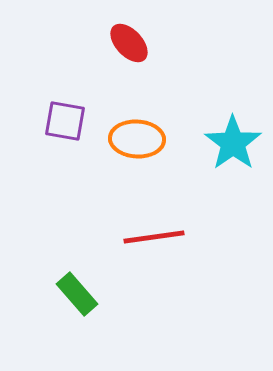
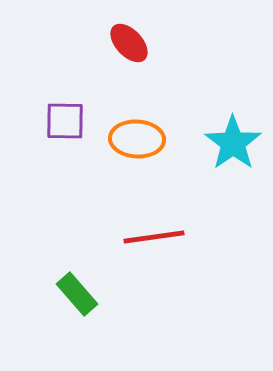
purple square: rotated 9 degrees counterclockwise
